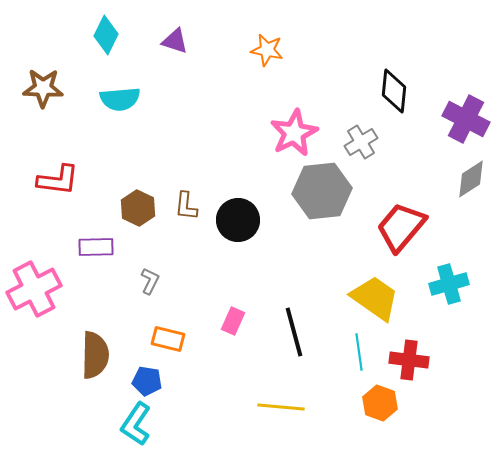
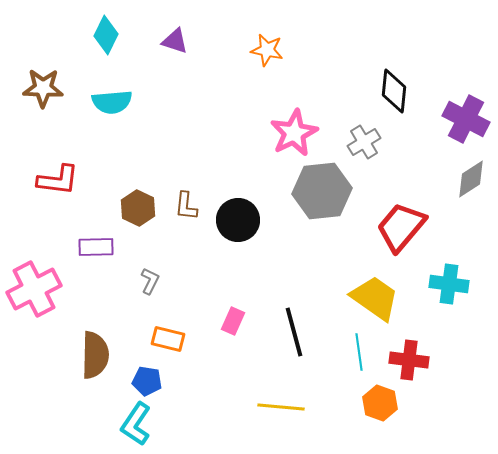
cyan semicircle: moved 8 px left, 3 px down
gray cross: moved 3 px right
cyan cross: rotated 24 degrees clockwise
